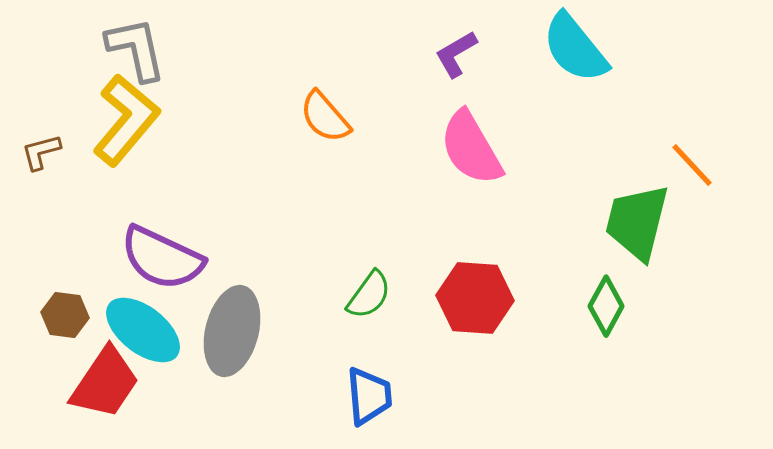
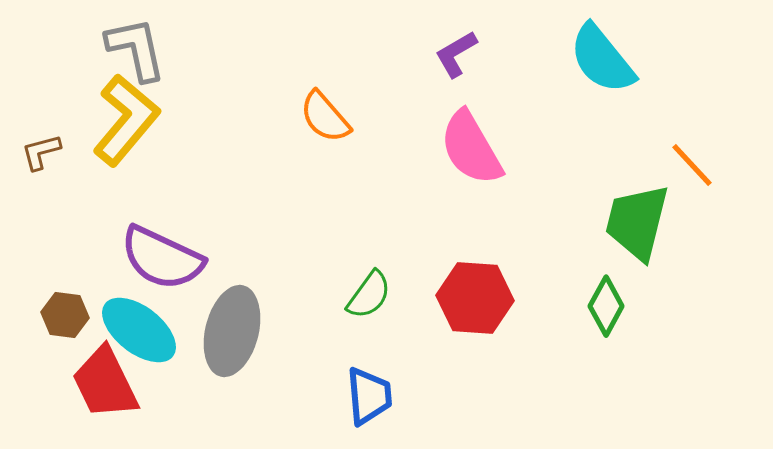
cyan semicircle: moved 27 px right, 11 px down
cyan ellipse: moved 4 px left
red trapezoid: rotated 120 degrees clockwise
